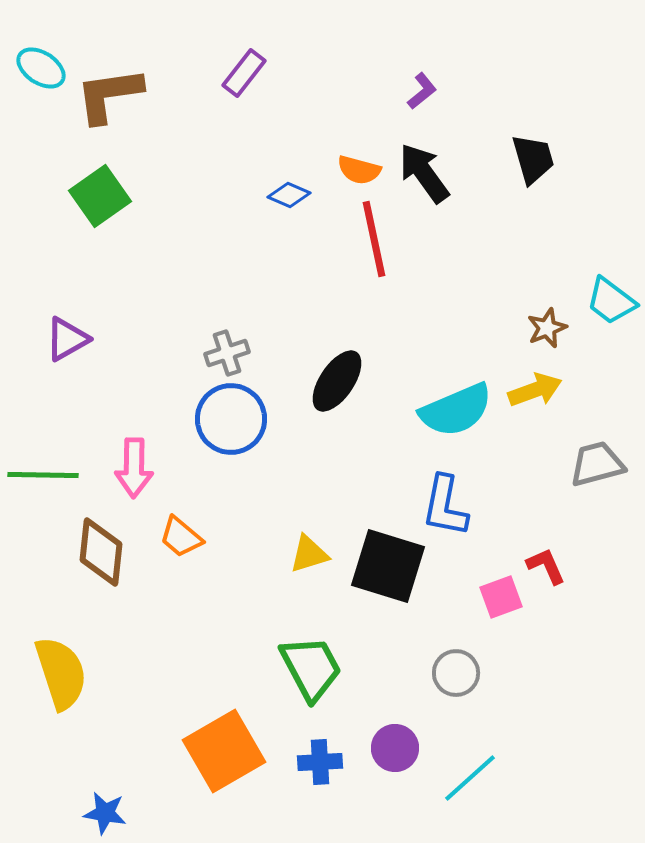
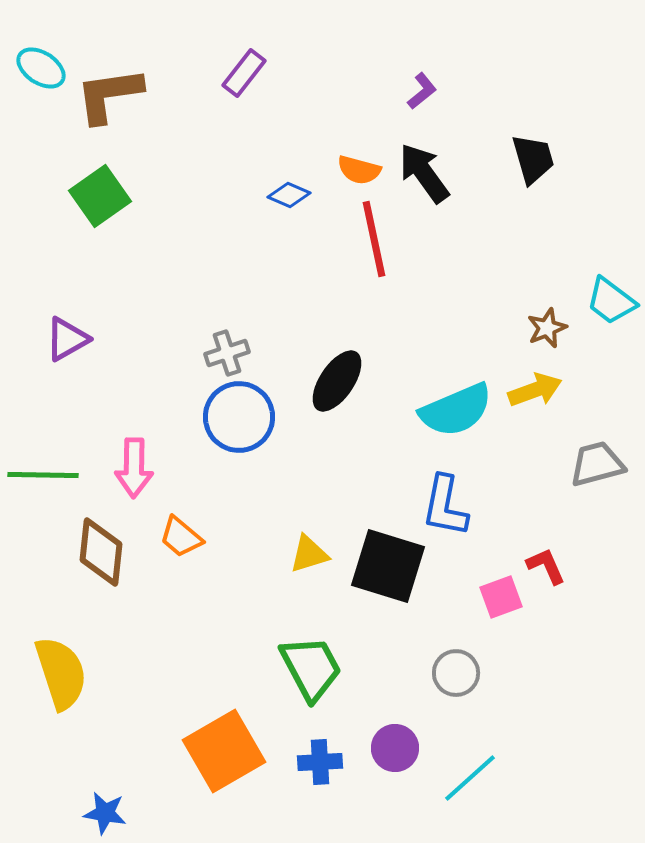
blue circle: moved 8 px right, 2 px up
